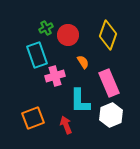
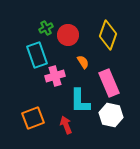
white hexagon: rotated 25 degrees counterclockwise
